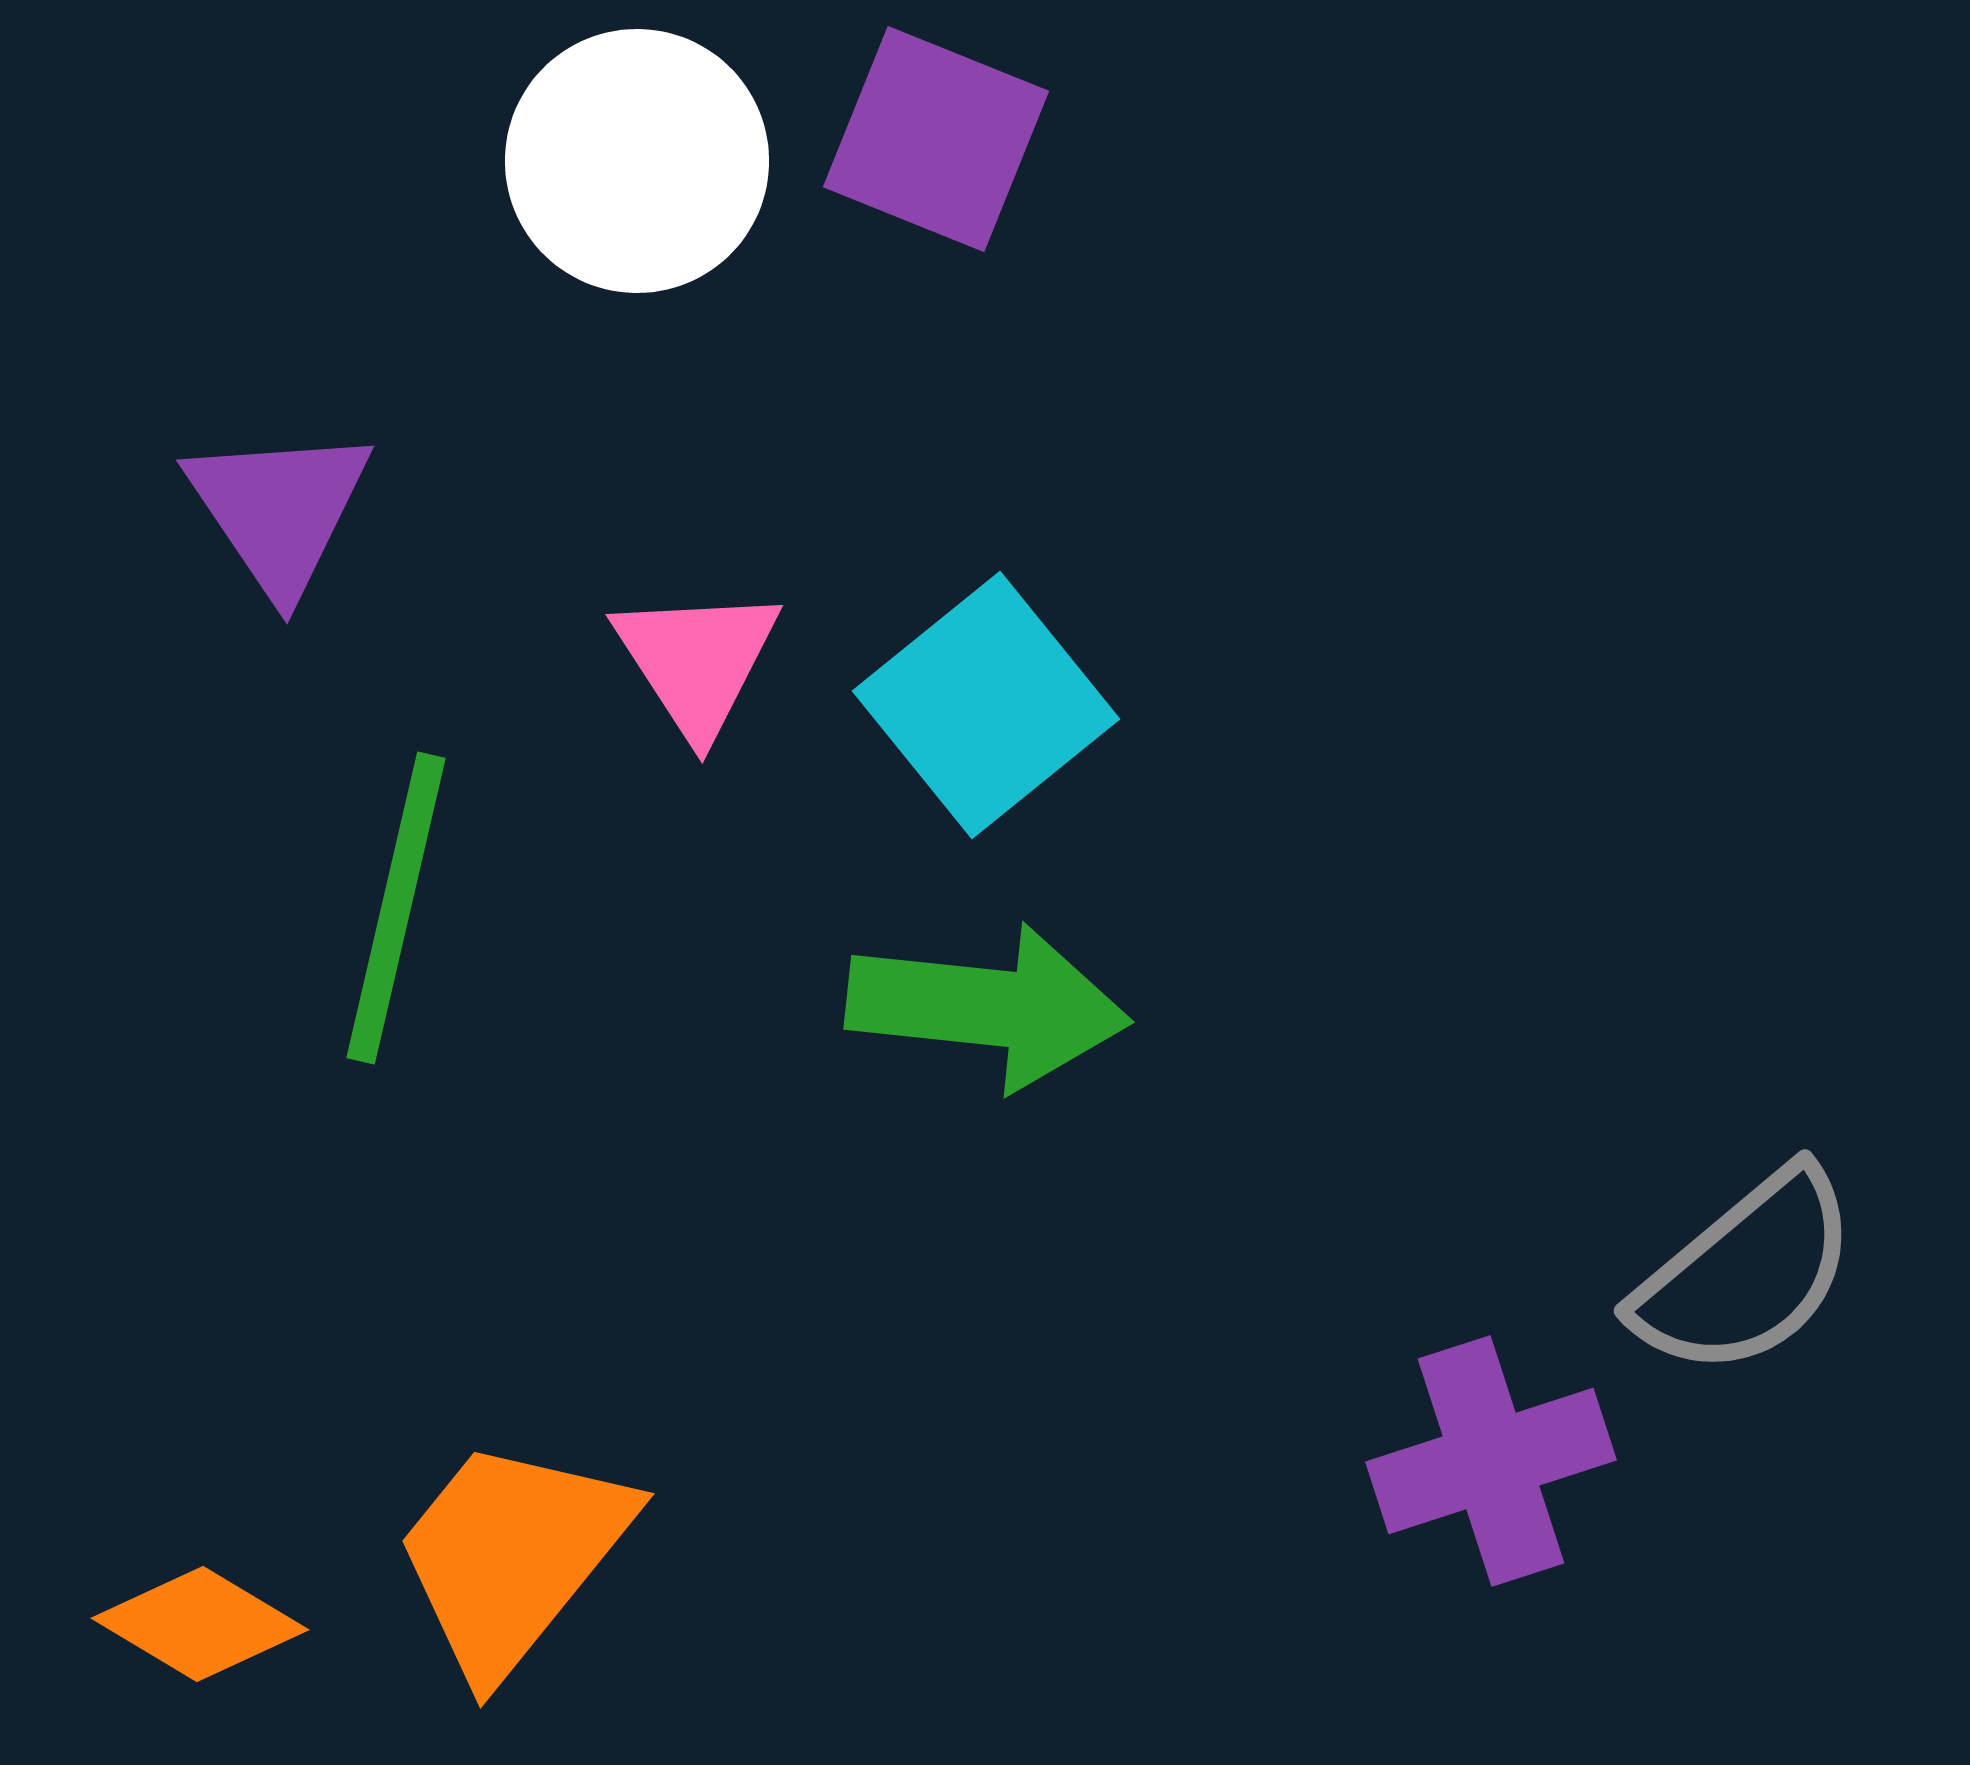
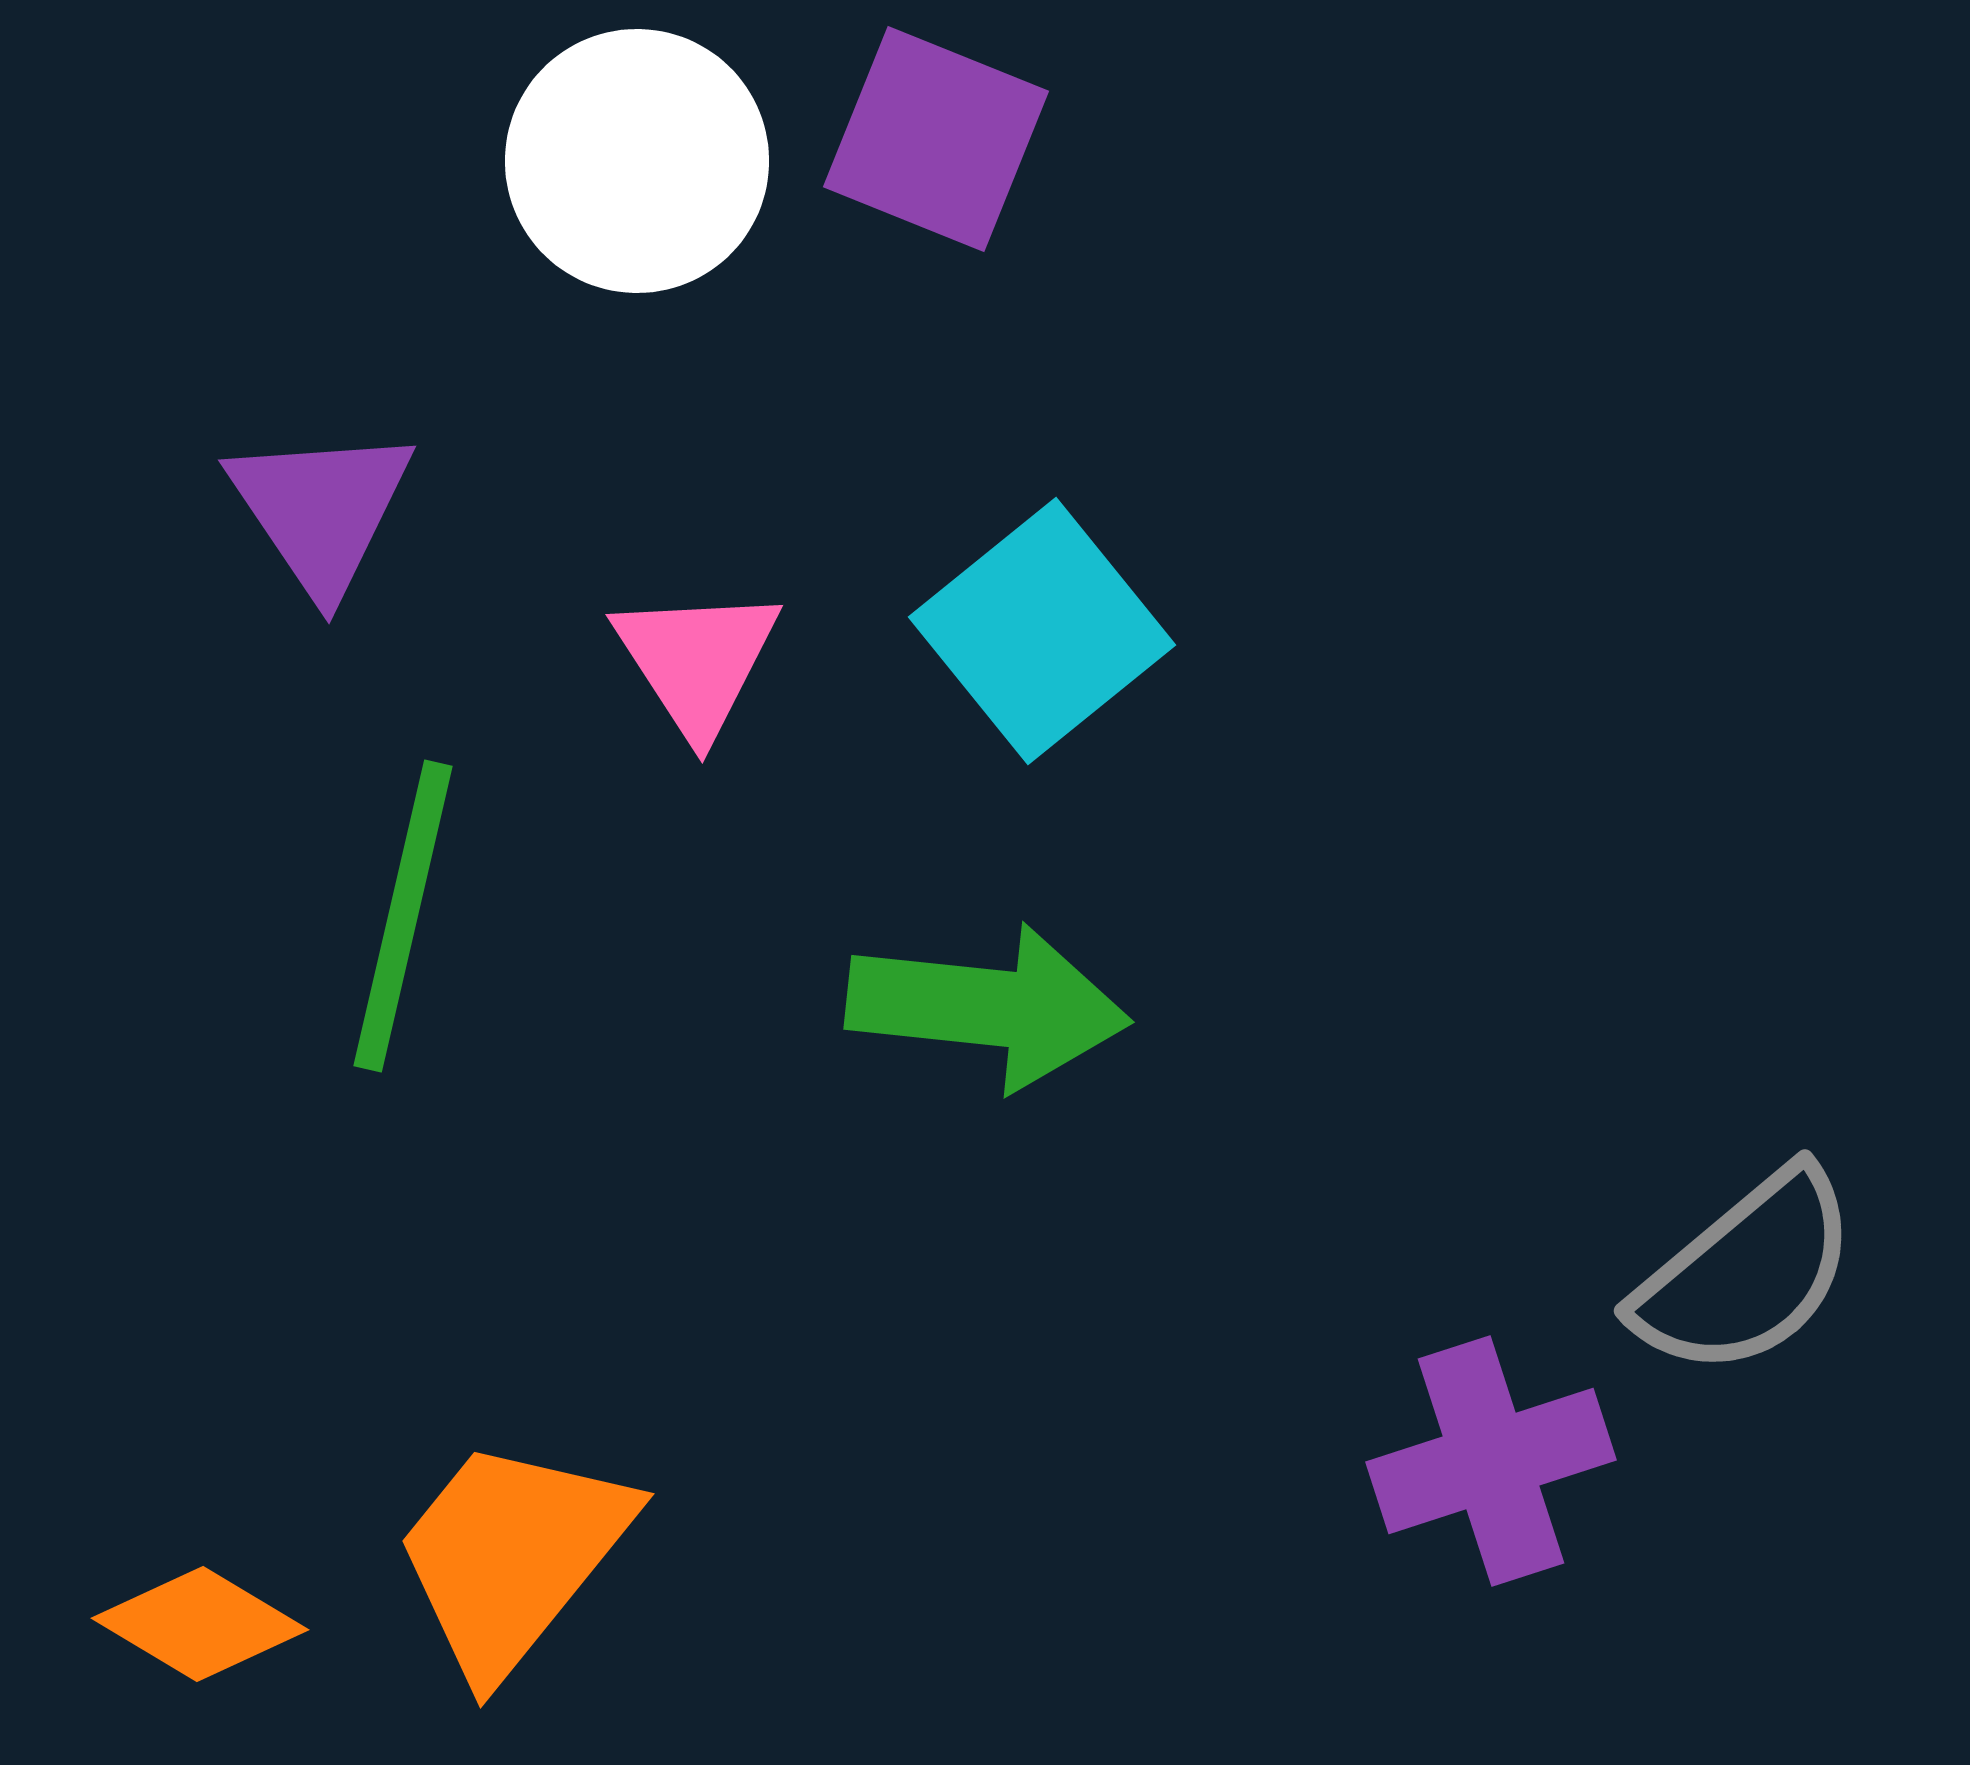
purple triangle: moved 42 px right
cyan square: moved 56 px right, 74 px up
green line: moved 7 px right, 8 px down
